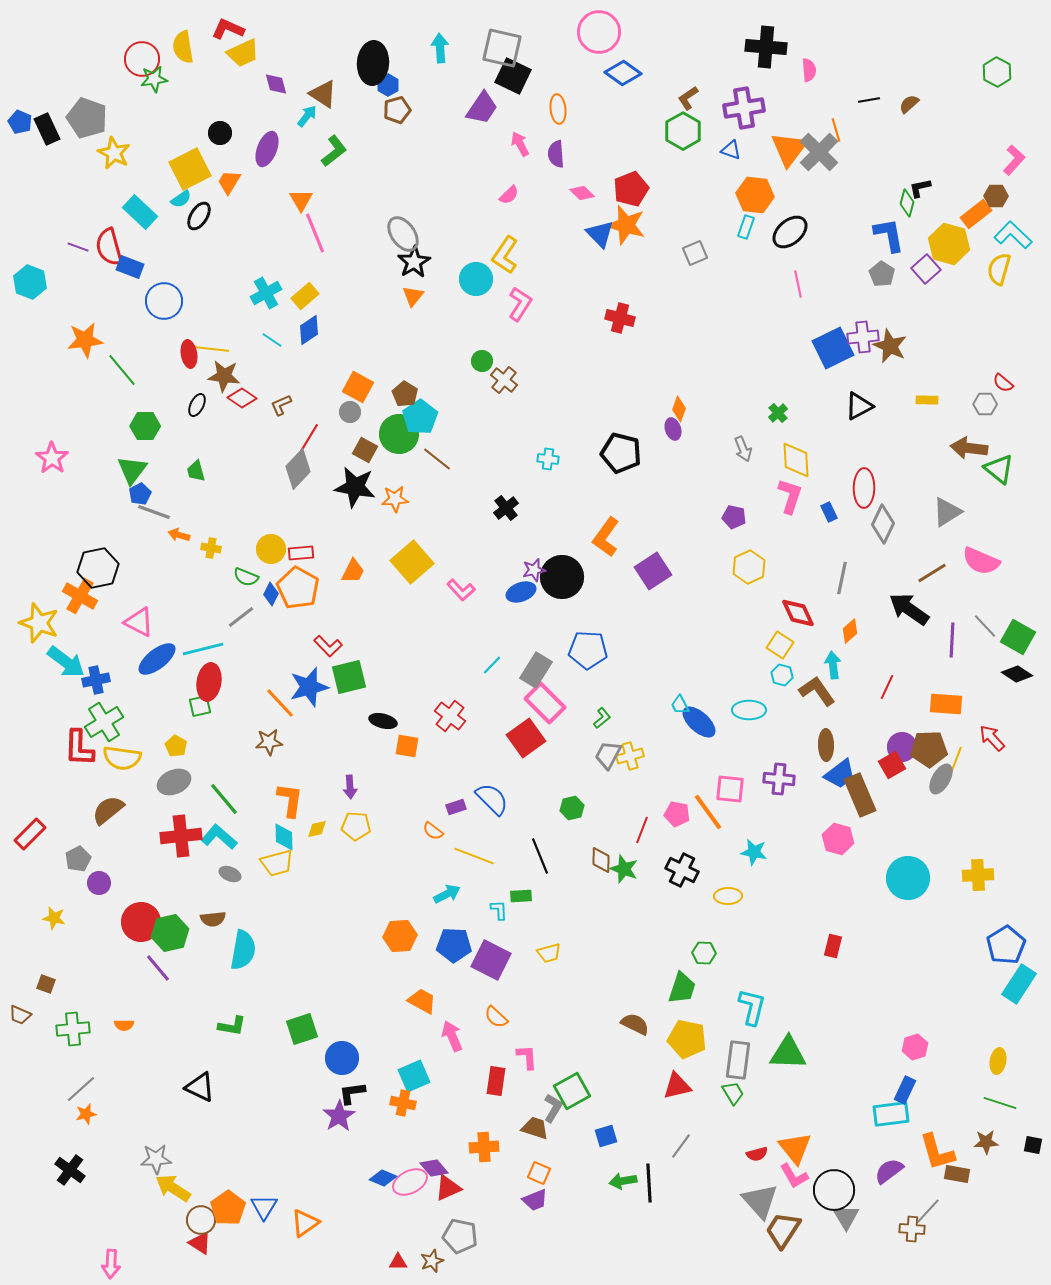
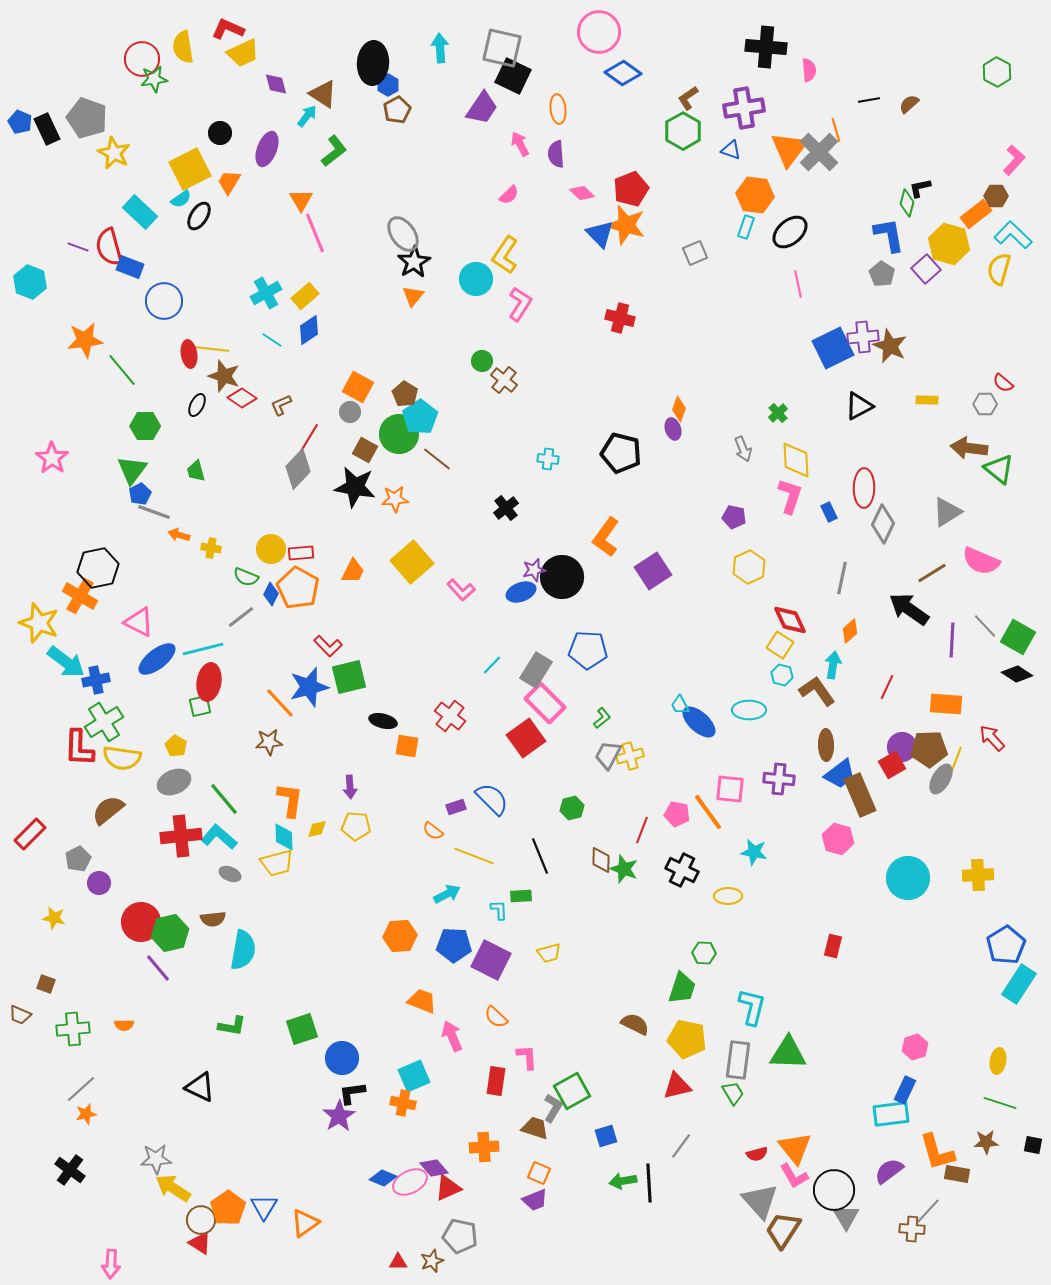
brown pentagon at (397, 110): rotated 12 degrees counterclockwise
brown star at (224, 376): rotated 12 degrees clockwise
red diamond at (798, 613): moved 8 px left, 7 px down
cyan arrow at (833, 665): rotated 16 degrees clockwise
orange trapezoid at (422, 1001): rotated 8 degrees counterclockwise
